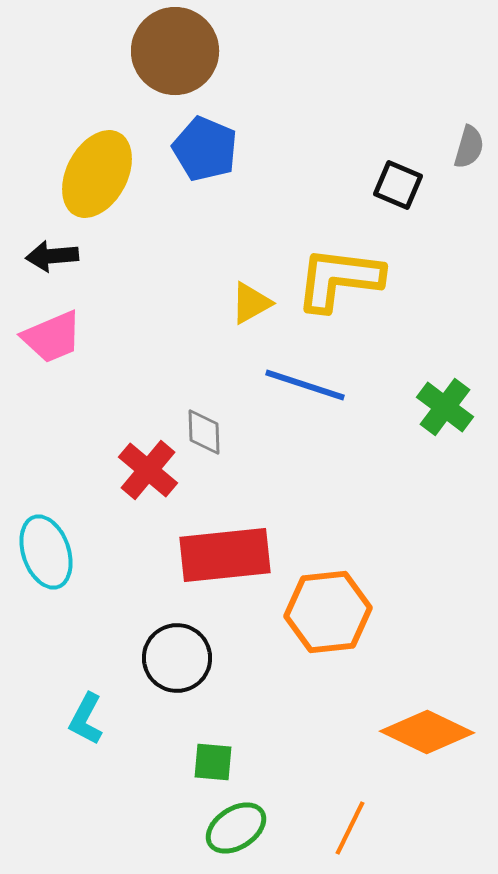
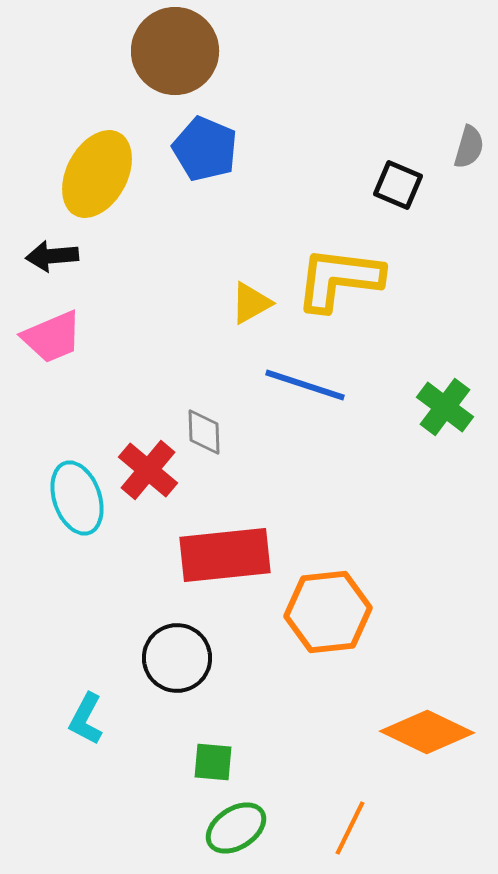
cyan ellipse: moved 31 px right, 54 px up
